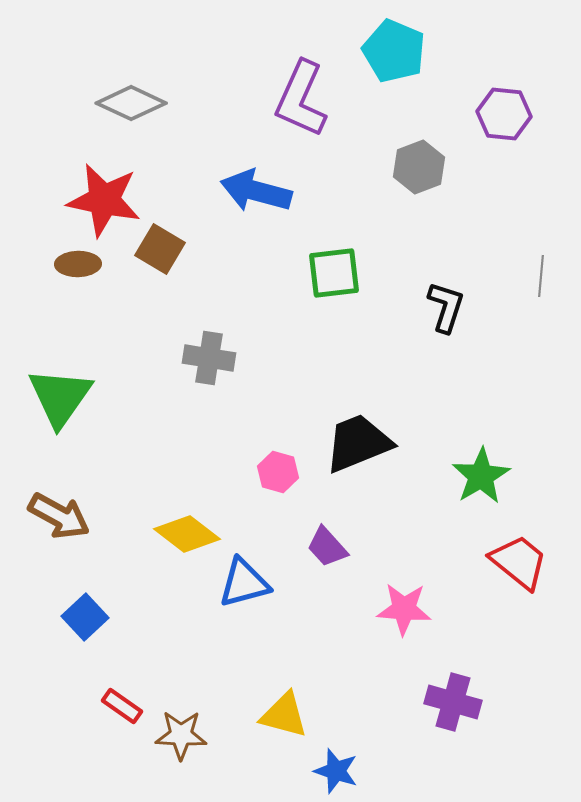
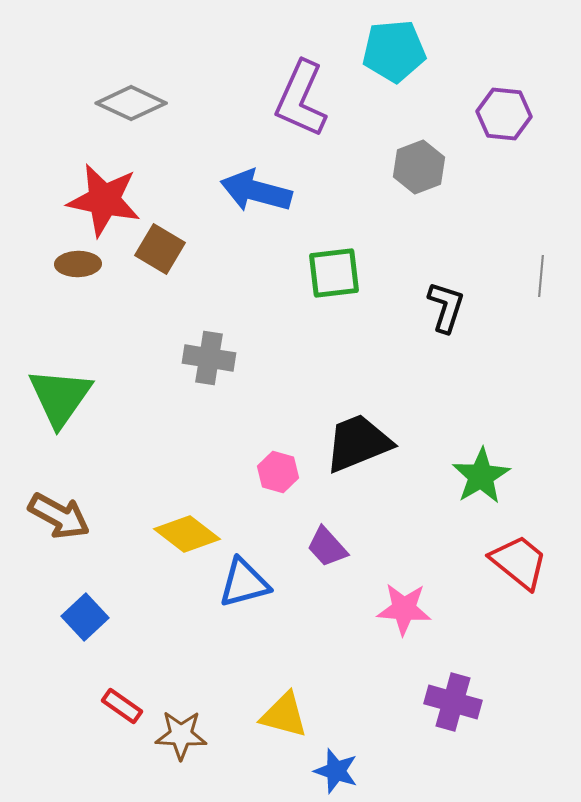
cyan pentagon: rotated 28 degrees counterclockwise
